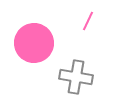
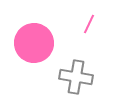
pink line: moved 1 px right, 3 px down
